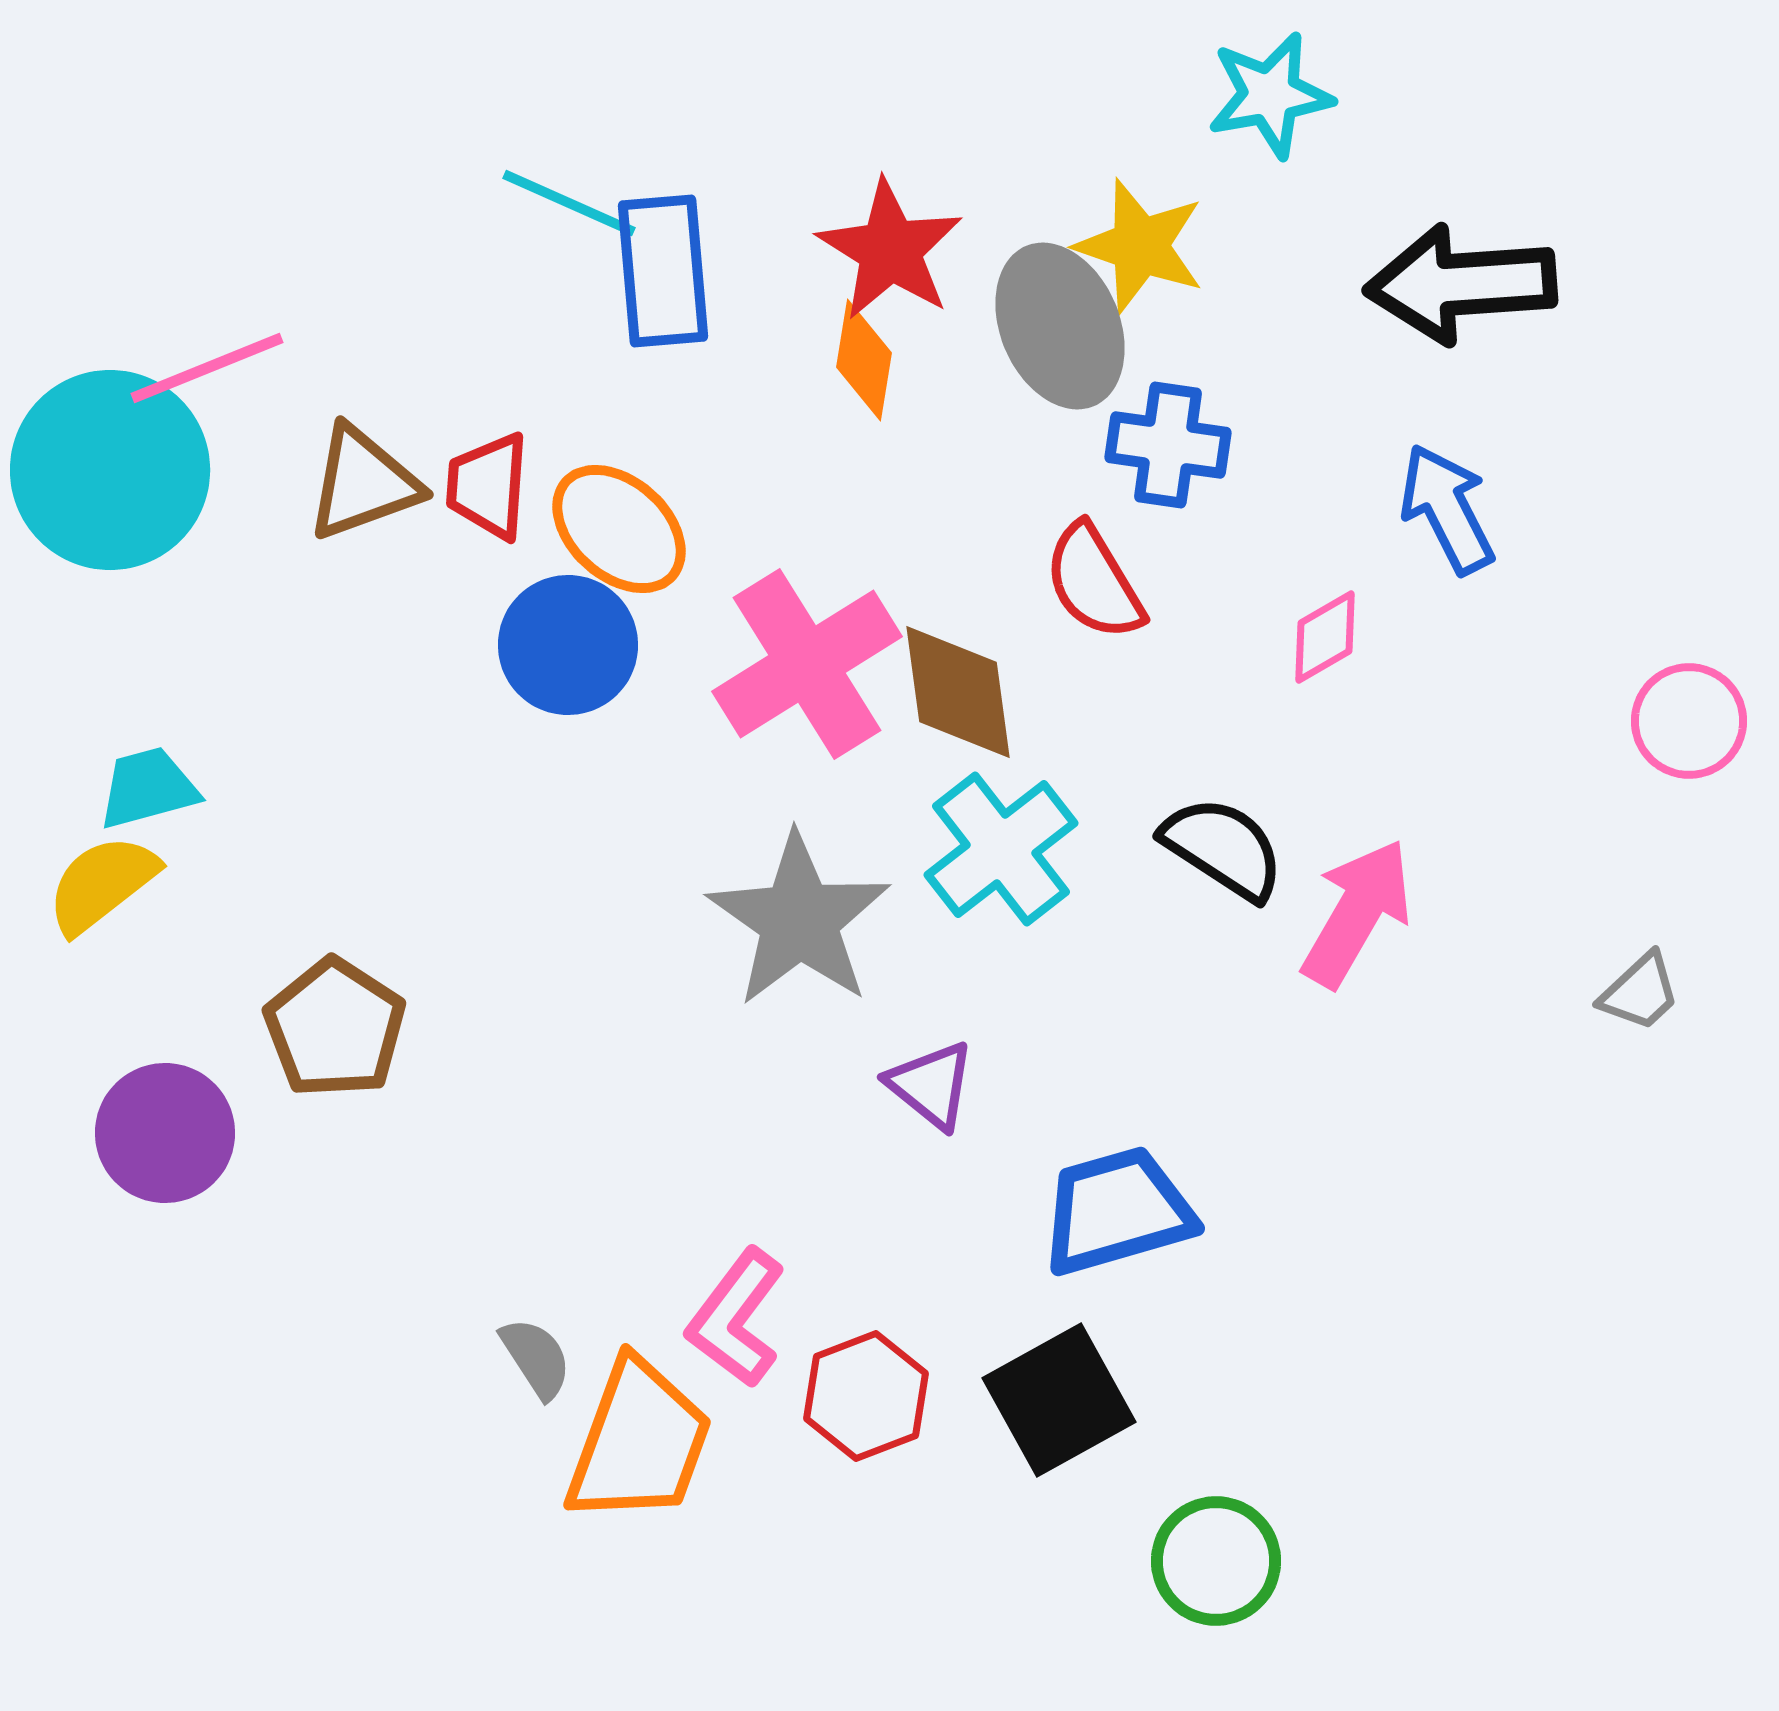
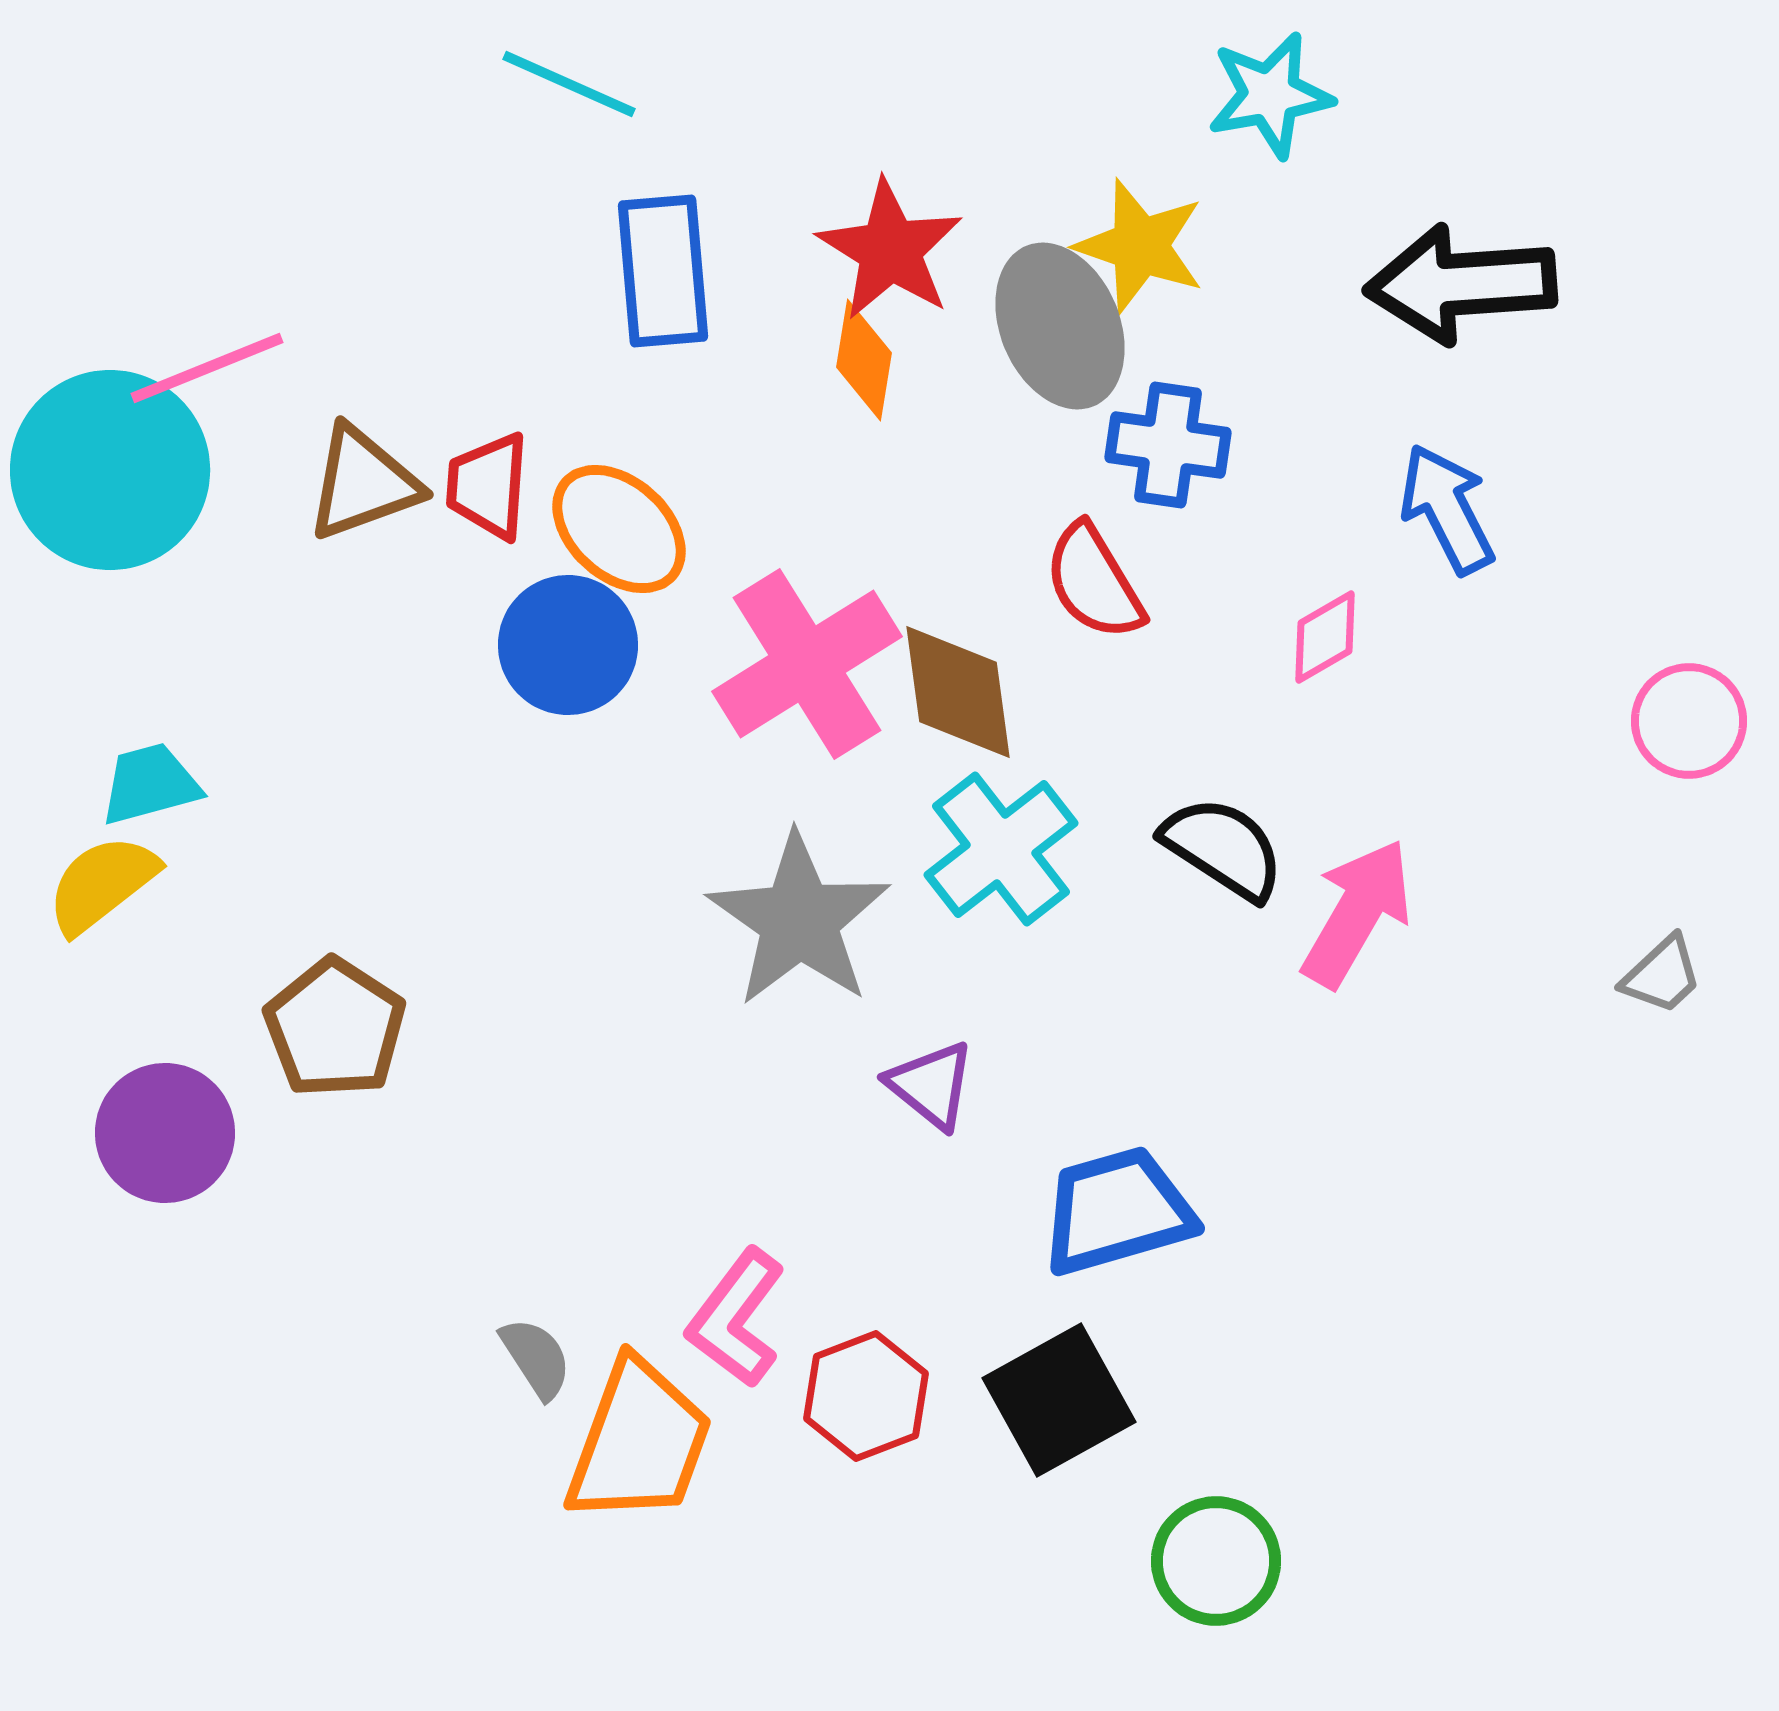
cyan line: moved 119 px up
cyan trapezoid: moved 2 px right, 4 px up
gray trapezoid: moved 22 px right, 17 px up
